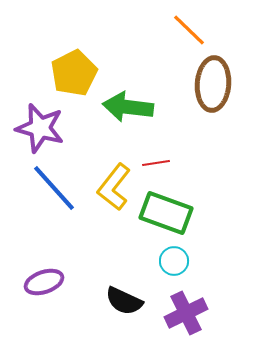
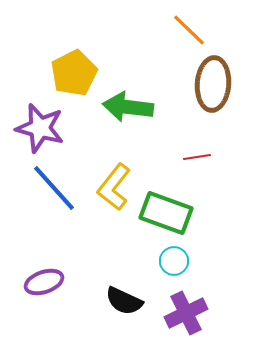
red line: moved 41 px right, 6 px up
